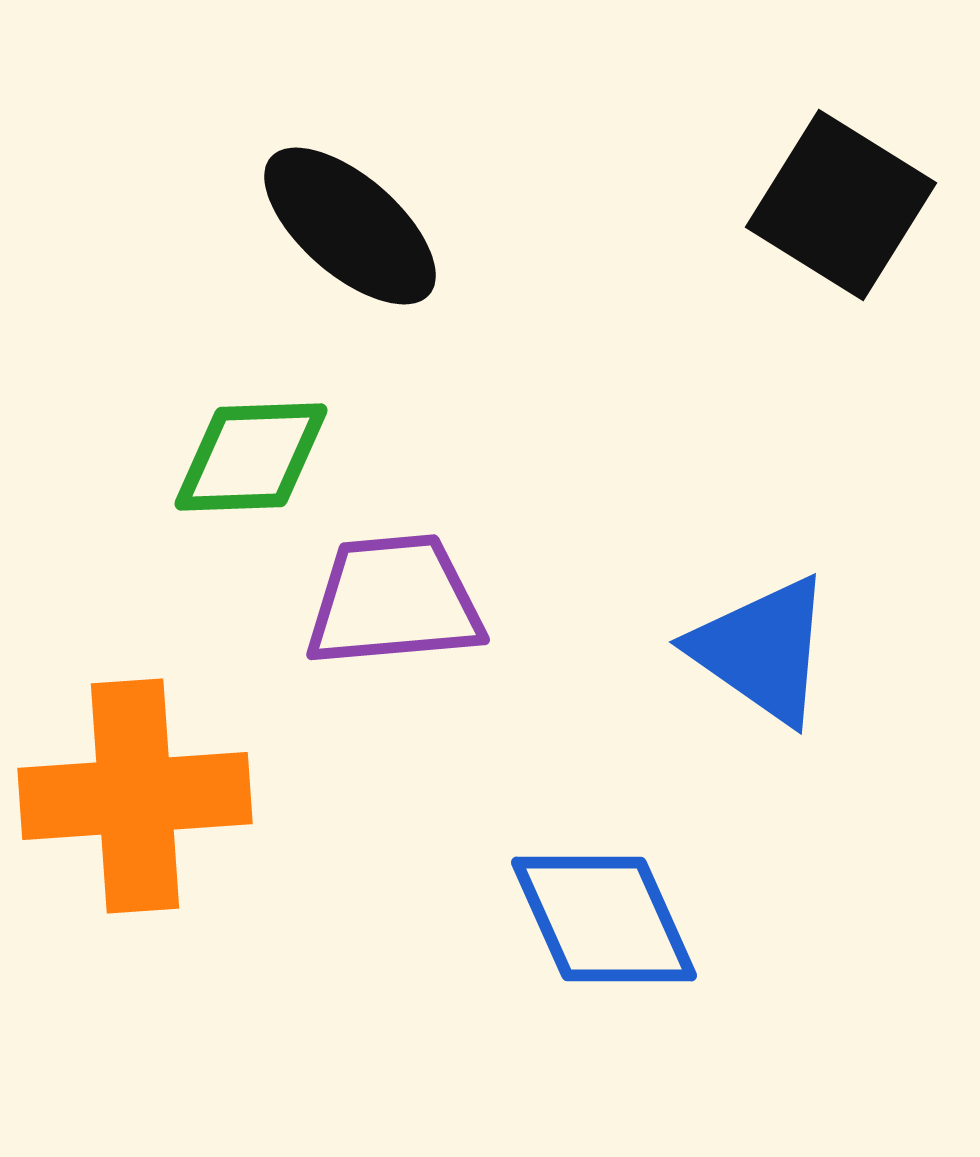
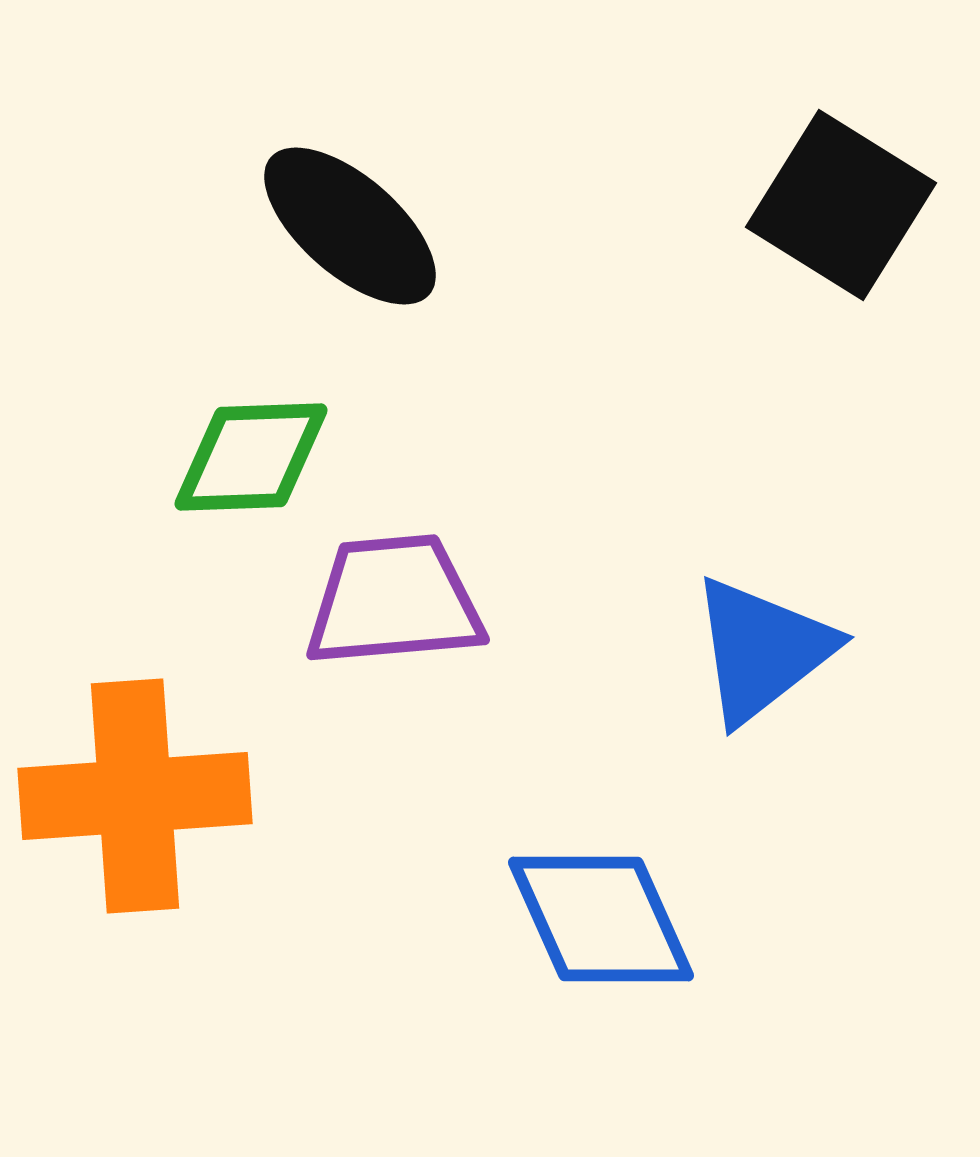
blue triangle: rotated 47 degrees clockwise
blue diamond: moved 3 px left
